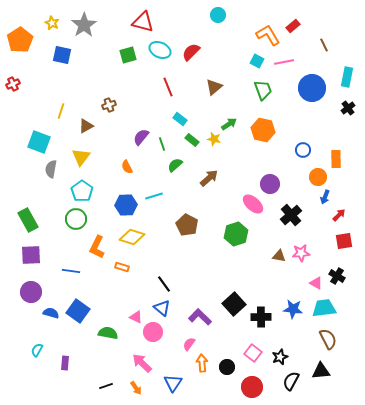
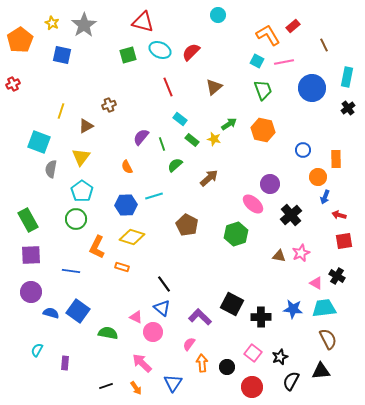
red arrow at (339, 215): rotated 120 degrees counterclockwise
pink star at (301, 253): rotated 18 degrees counterclockwise
black square at (234, 304): moved 2 px left; rotated 20 degrees counterclockwise
